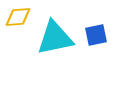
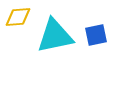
cyan triangle: moved 2 px up
